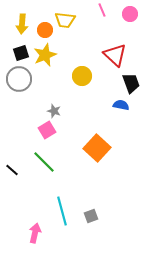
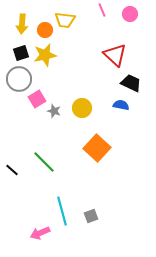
yellow star: rotated 10 degrees clockwise
yellow circle: moved 32 px down
black trapezoid: rotated 45 degrees counterclockwise
pink square: moved 10 px left, 31 px up
pink arrow: moved 5 px right; rotated 126 degrees counterclockwise
